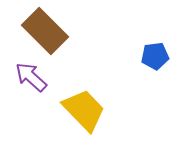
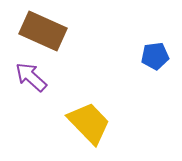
brown rectangle: moved 2 px left; rotated 21 degrees counterclockwise
yellow trapezoid: moved 5 px right, 13 px down
